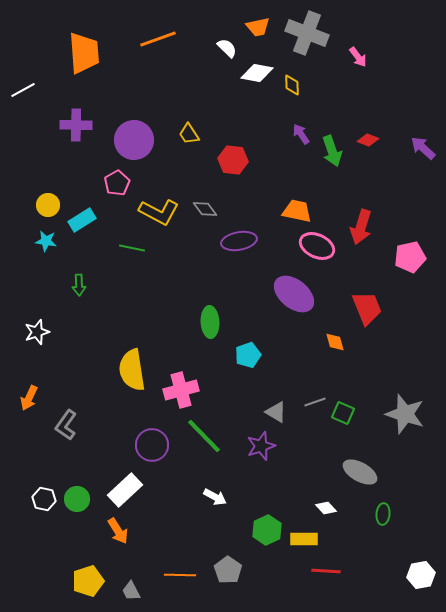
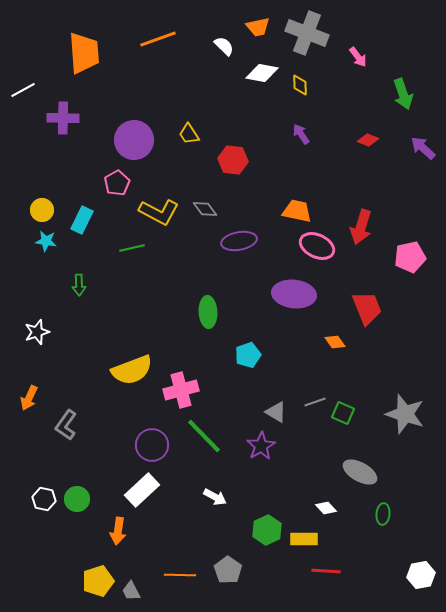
white semicircle at (227, 48): moved 3 px left, 2 px up
white diamond at (257, 73): moved 5 px right
yellow diamond at (292, 85): moved 8 px right
purple cross at (76, 125): moved 13 px left, 7 px up
green arrow at (332, 151): moved 71 px right, 57 px up
yellow circle at (48, 205): moved 6 px left, 5 px down
cyan rectangle at (82, 220): rotated 32 degrees counterclockwise
green line at (132, 248): rotated 25 degrees counterclockwise
purple ellipse at (294, 294): rotated 33 degrees counterclockwise
green ellipse at (210, 322): moved 2 px left, 10 px up
orange diamond at (335, 342): rotated 20 degrees counterclockwise
yellow semicircle at (132, 370): rotated 102 degrees counterclockwise
purple star at (261, 446): rotated 12 degrees counterclockwise
white rectangle at (125, 490): moved 17 px right
orange arrow at (118, 531): rotated 40 degrees clockwise
yellow pentagon at (88, 581): moved 10 px right
